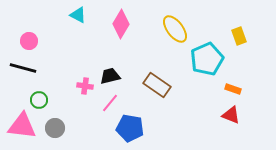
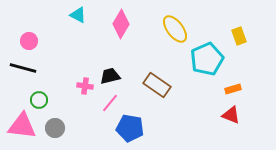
orange rectangle: rotated 35 degrees counterclockwise
